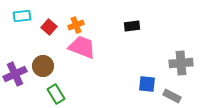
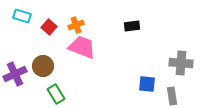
cyan rectangle: rotated 24 degrees clockwise
gray cross: rotated 10 degrees clockwise
gray rectangle: rotated 54 degrees clockwise
